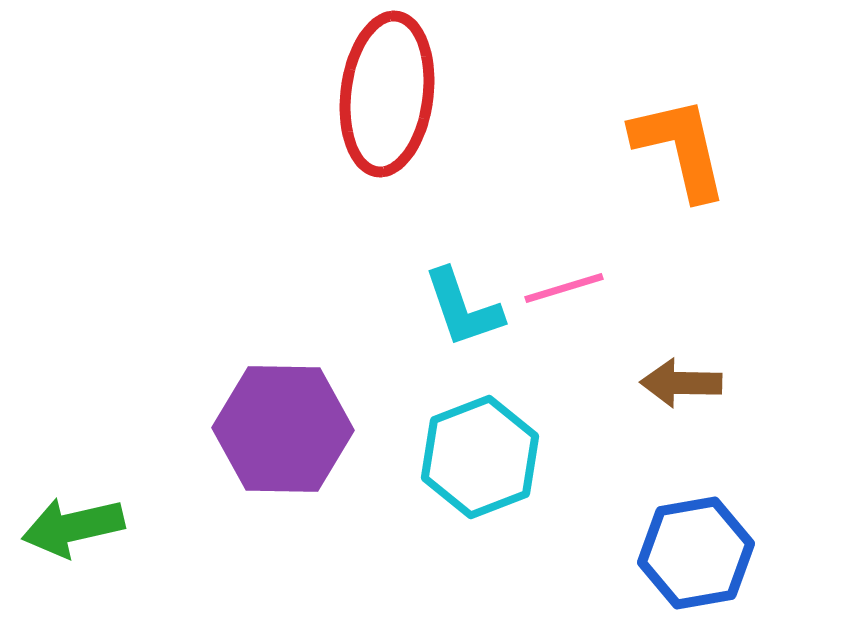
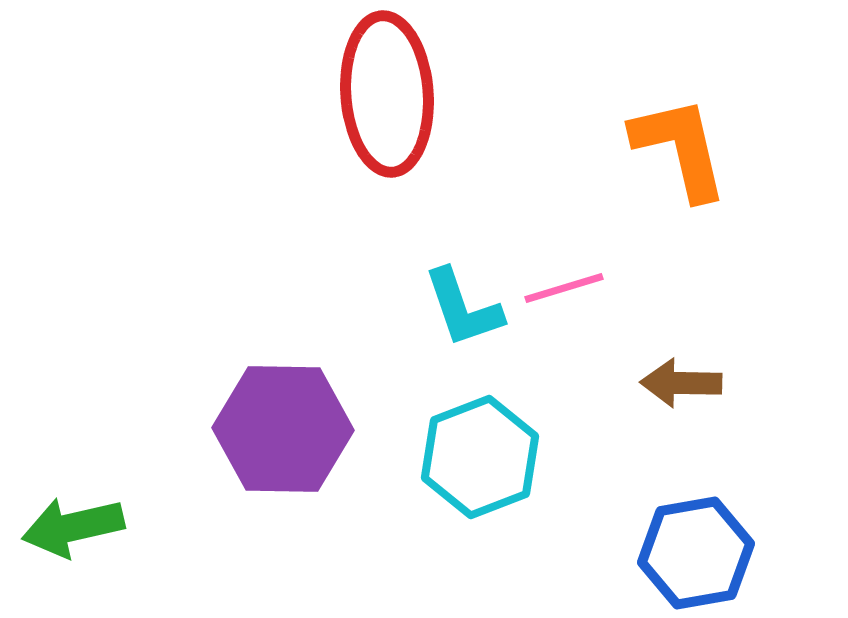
red ellipse: rotated 11 degrees counterclockwise
